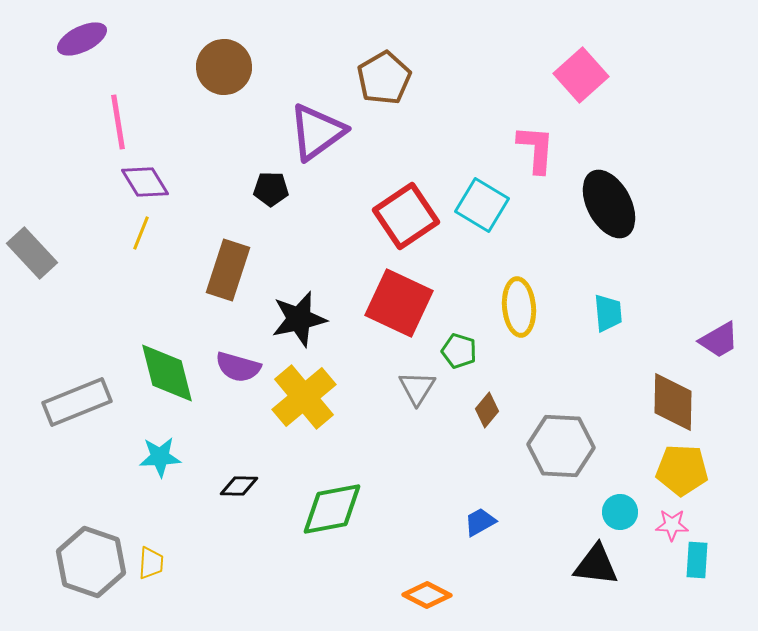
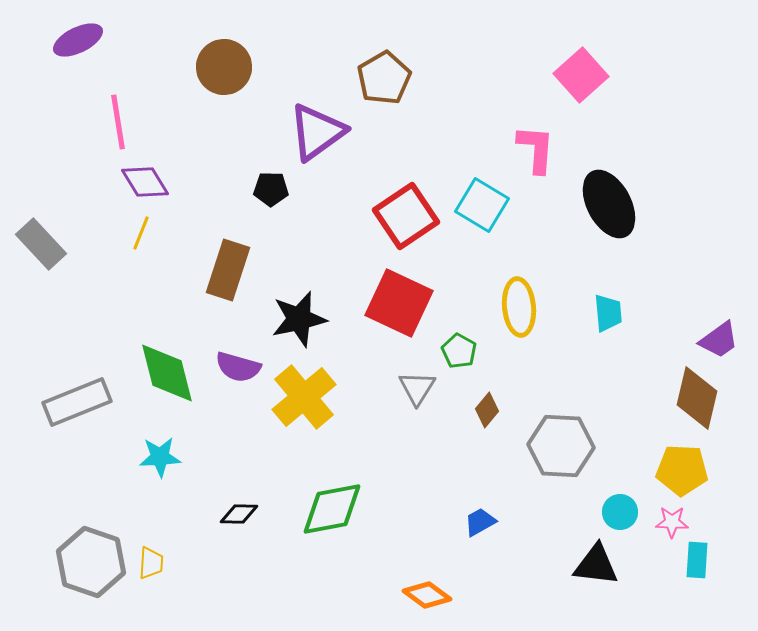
purple ellipse at (82, 39): moved 4 px left, 1 px down
gray rectangle at (32, 253): moved 9 px right, 9 px up
purple trapezoid at (719, 340): rotated 6 degrees counterclockwise
green pentagon at (459, 351): rotated 12 degrees clockwise
brown diamond at (673, 402): moved 24 px right, 4 px up; rotated 12 degrees clockwise
black diamond at (239, 486): moved 28 px down
pink star at (672, 525): moved 3 px up
orange diamond at (427, 595): rotated 9 degrees clockwise
